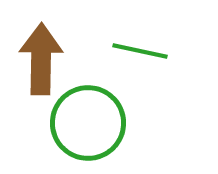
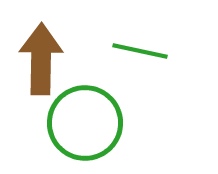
green circle: moved 3 px left
